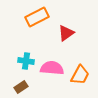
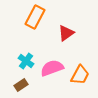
orange rectangle: moved 2 px left; rotated 35 degrees counterclockwise
cyan cross: rotated 28 degrees clockwise
pink semicircle: rotated 25 degrees counterclockwise
brown rectangle: moved 2 px up
